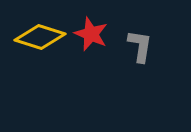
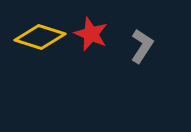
gray L-shape: moved 2 px right; rotated 24 degrees clockwise
